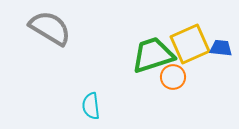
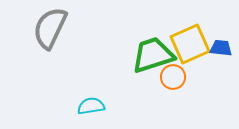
gray semicircle: rotated 96 degrees counterclockwise
cyan semicircle: rotated 88 degrees clockwise
